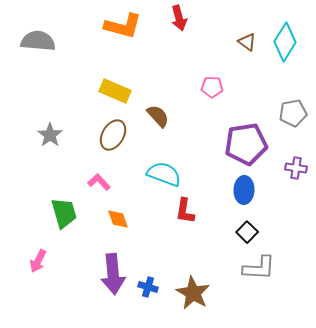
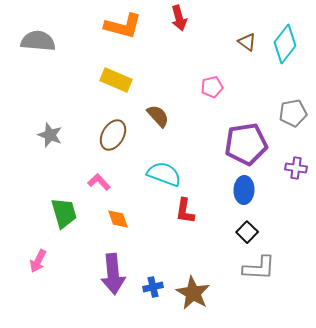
cyan diamond: moved 2 px down; rotated 6 degrees clockwise
pink pentagon: rotated 15 degrees counterclockwise
yellow rectangle: moved 1 px right, 11 px up
gray star: rotated 15 degrees counterclockwise
blue cross: moved 5 px right; rotated 30 degrees counterclockwise
